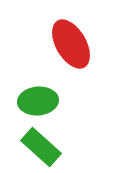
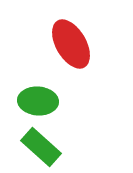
green ellipse: rotated 9 degrees clockwise
